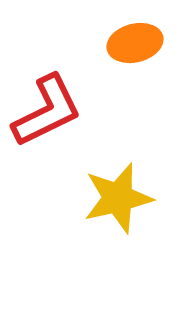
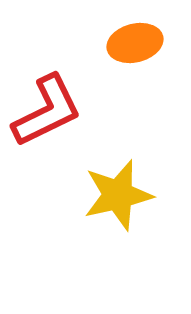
yellow star: moved 3 px up
